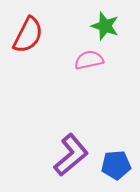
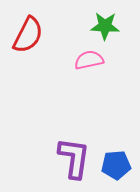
green star: rotated 16 degrees counterclockwise
purple L-shape: moved 3 px right, 3 px down; rotated 42 degrees counterclockwise
